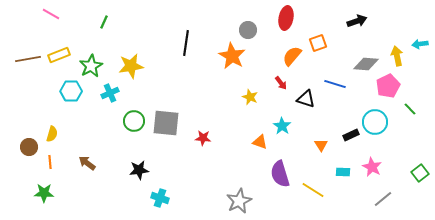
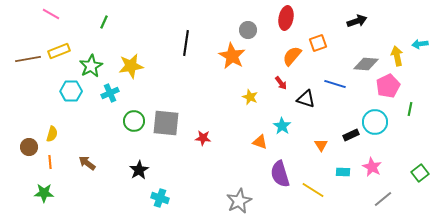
yellow rectangle at (59, 55): moved 4 px up
green line at (410, 109): rotated 56 degrees clockwise
black star at (139, 170): rotated 24 degrees counterclockwise
